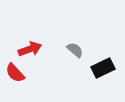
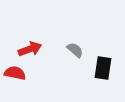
black rectangle: rotated 55 degrees counterclockwise
red semicircle: rotated 145 degrees clockwise
